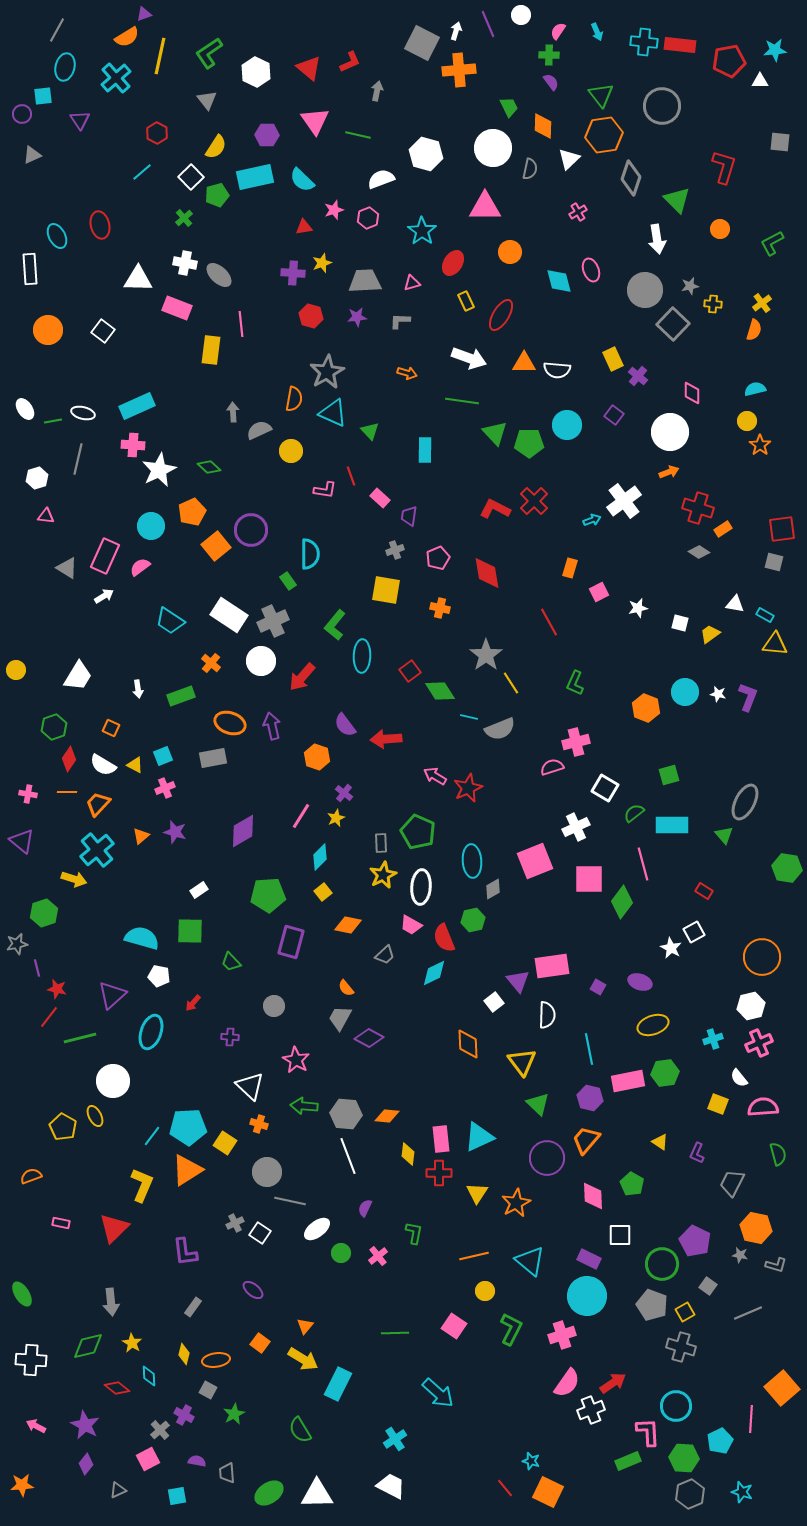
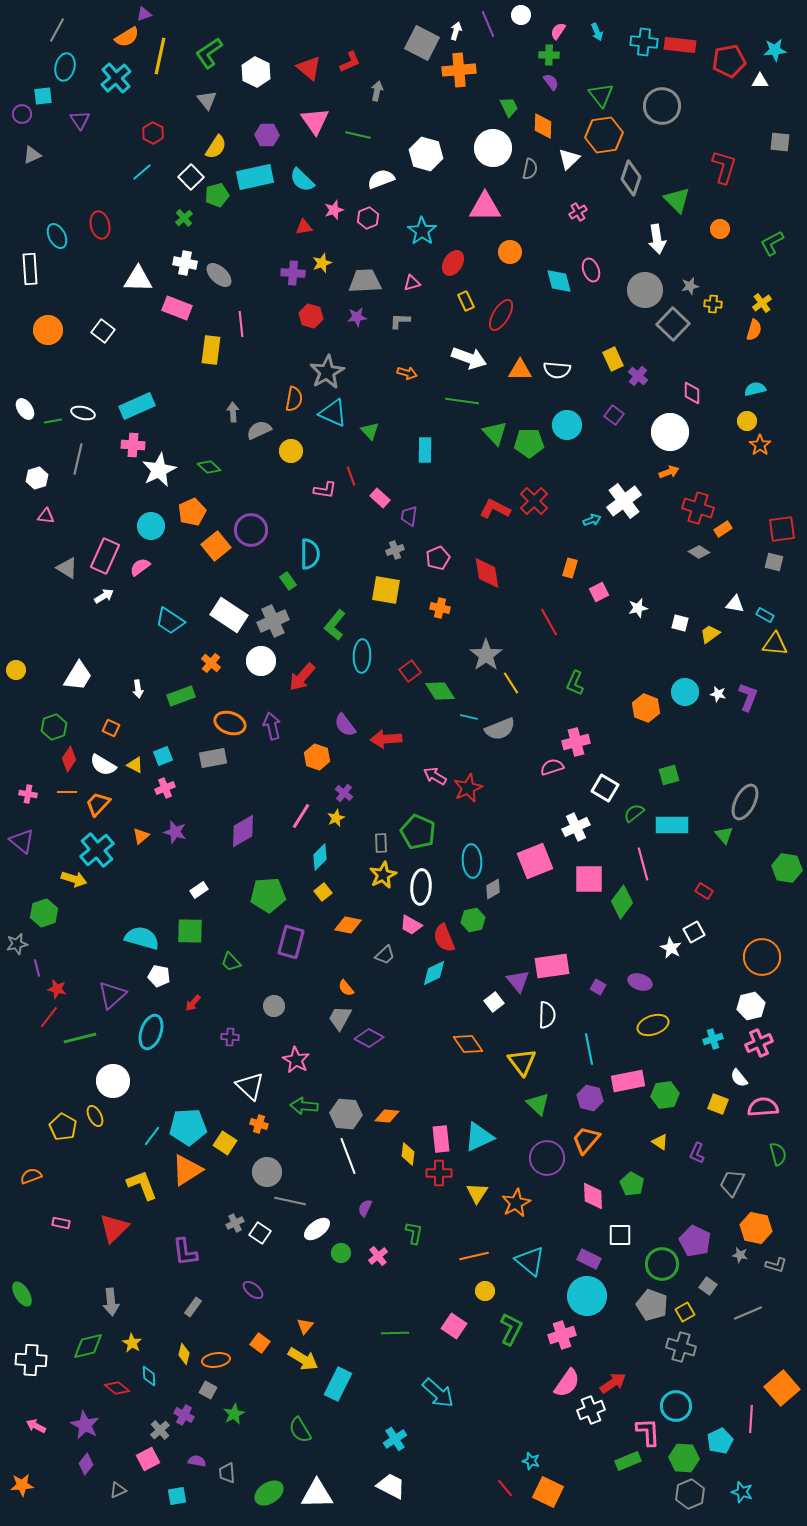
red hexagon at (157, 133): moved 4 px left
orange triangle at (524, 363): moved 4 px left, 7 px down
orange diamond at (468, 1044): rotated 32 degrees counterclockwise
green hexagon at (665, 1073): moved 22 px down
yellow L-shape at (142, 1185): rotated 44 degrees counterclockwise
